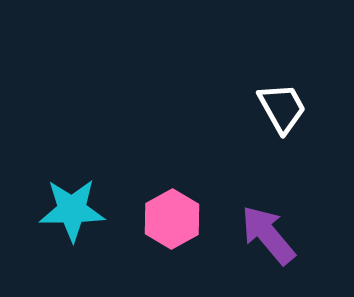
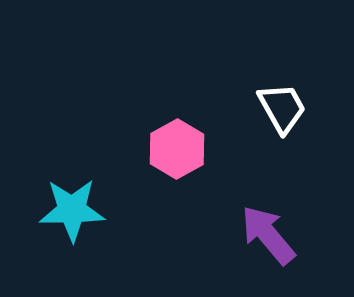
pink hexagon: moved 5 px right, 70 px up
